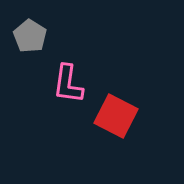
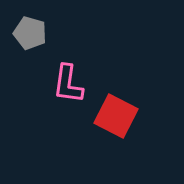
gray pentagon: moved 3 px up; rotated 16 degrees counterclockwise
